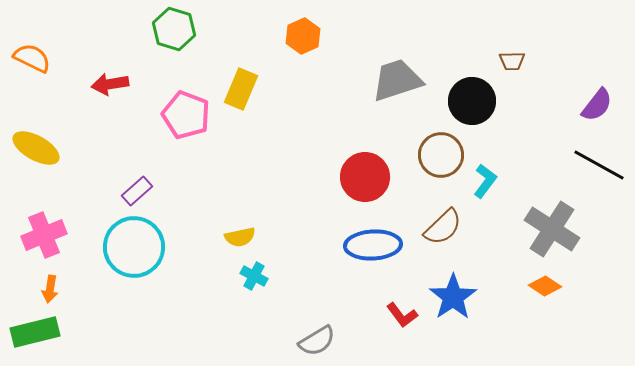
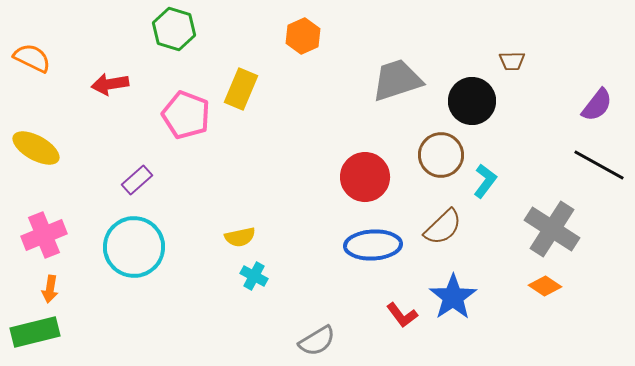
purple rectangle: moved 11 px up
